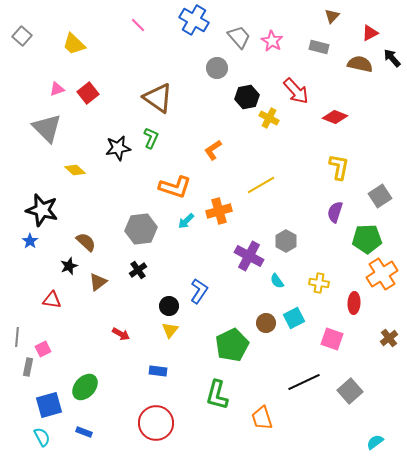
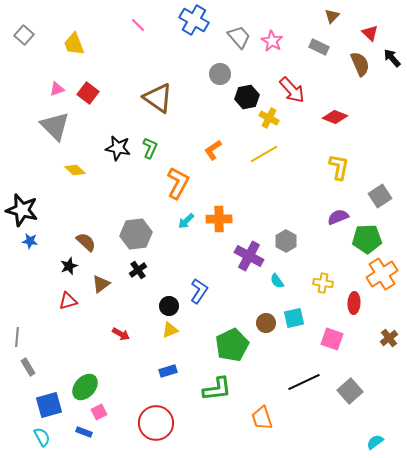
red triangle at (370, 33): rotated 48 degrees counterclockwise
gray square at (22, 36): moved 2 px right, 1 px up
yellow trapezoid at (74, 44): rotated 25 degrees clockwise
gray rectangle at (319, 47): rotated 12 degrees clockwise
brown semicircle at (360, 64): rotated 55 degrees clockwise
gray circle at (217, 68): moved 3 px right, 6 px down
red arrow at (296, 91): moved 4 px left, 1 px up
red square at (88, 93): rotated 15 degrees counterclockwise
gray triangle at (47, 128): moved 8 px right, 2 px up
green L-shape at (151, 138): moved 1 px left, 10 px down
black star at (118, 148): rotated 20 degrees clockwise
yellow line at (261, 185): moved 3 px right, 31 px up
orange L-shape at (175, 187): moved 3 px right, 4 px up; rotated 80 degrees counterclockwise
black star at (42, 210): moved 20 px left
orange cross at (219, 211): moved 8 px down; rotated 15 degrees clockwise
purple semicircle at (335, 212): moved 3 px right, 5 px down; rotated 50 degrees clockwise
gray hexagon at (141, 229): moved 5 px left, 5 px down
blue star at (30, 241): rotated 28 degrees counterclockwise
brown triangle at (98, 282): moved 3 px right, 2 px down
yellow cross at (319, 283): moved 4 px right
red triangle at (52, 300): moved 16 px right, 1 px down; rotated 24 degrees counterclockwise
cyan square at (294, 318): rotated 15 degrees clockwise
yellow triangle at (170, 330): rotated 30 degrees clockwise
pink square at (43, 349): moved 56 px right, 63 px down
gray rectangle at (28, 367): rotated 42 degrees counterclockwise
blue rectangle at (158, 371): moved 10 px right; rotated 24 degrees counterclockwise
green L-shape at (217, 395): moved 6 px up; rotated 112 degrees counterclockwise
